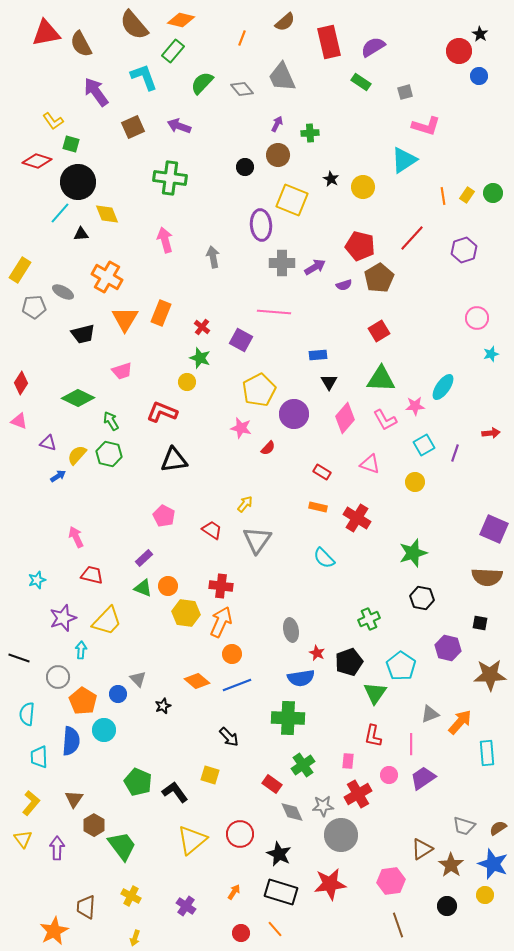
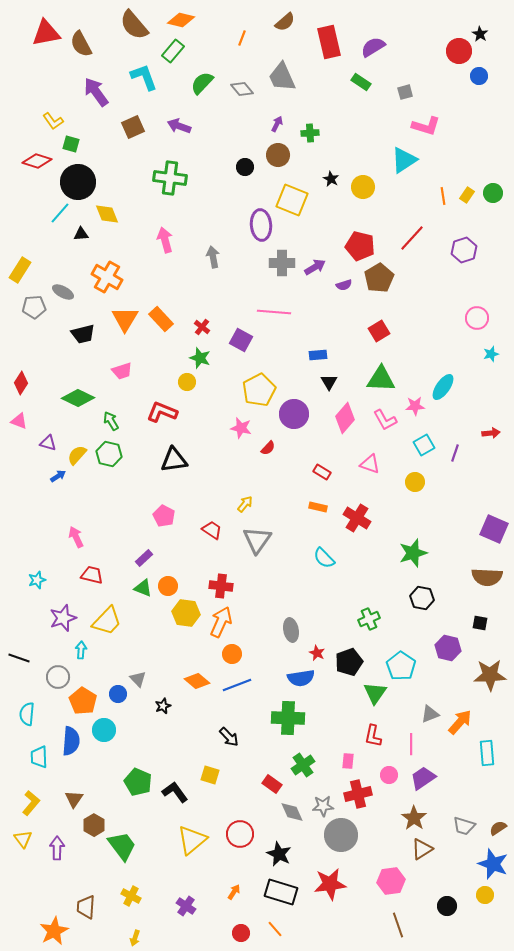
orange rectangle at (161, 313): moved 6 px down; rotated 65 degrees counterclockwise
red cross at (358, 794): rotated 16 degrees clockwise
brown star at (451, 865): moved 37 px left, 47 px up
